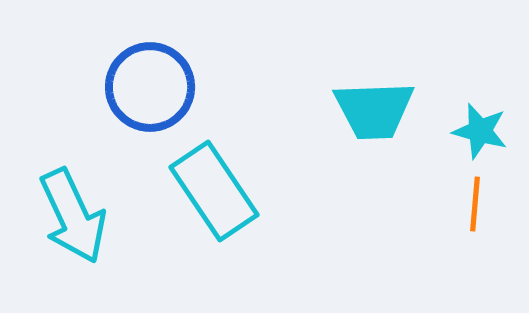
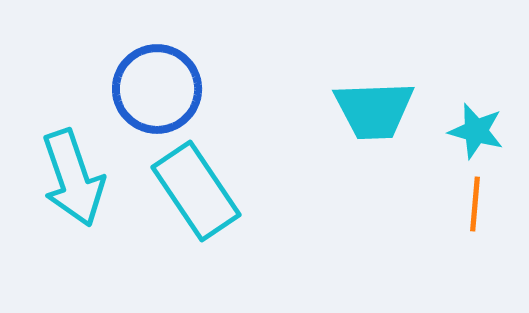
blue circle: moved 7 px right, 2 px down
cyan star: moved 4 px left
cyan rectangle: moved 18 px left
cyan arrow: moved 38 px up; rotated 6 degrees clockwise
